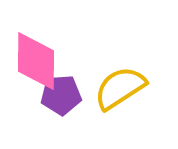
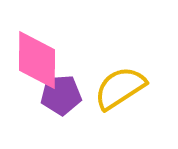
pink diamond: moved 1 px right, 1 px up
